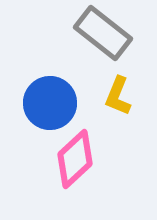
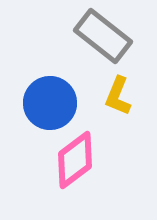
gray rectangle: moved 3 px down
pink diamond: moved 1 px down; rotated 6 degrees clockwise
